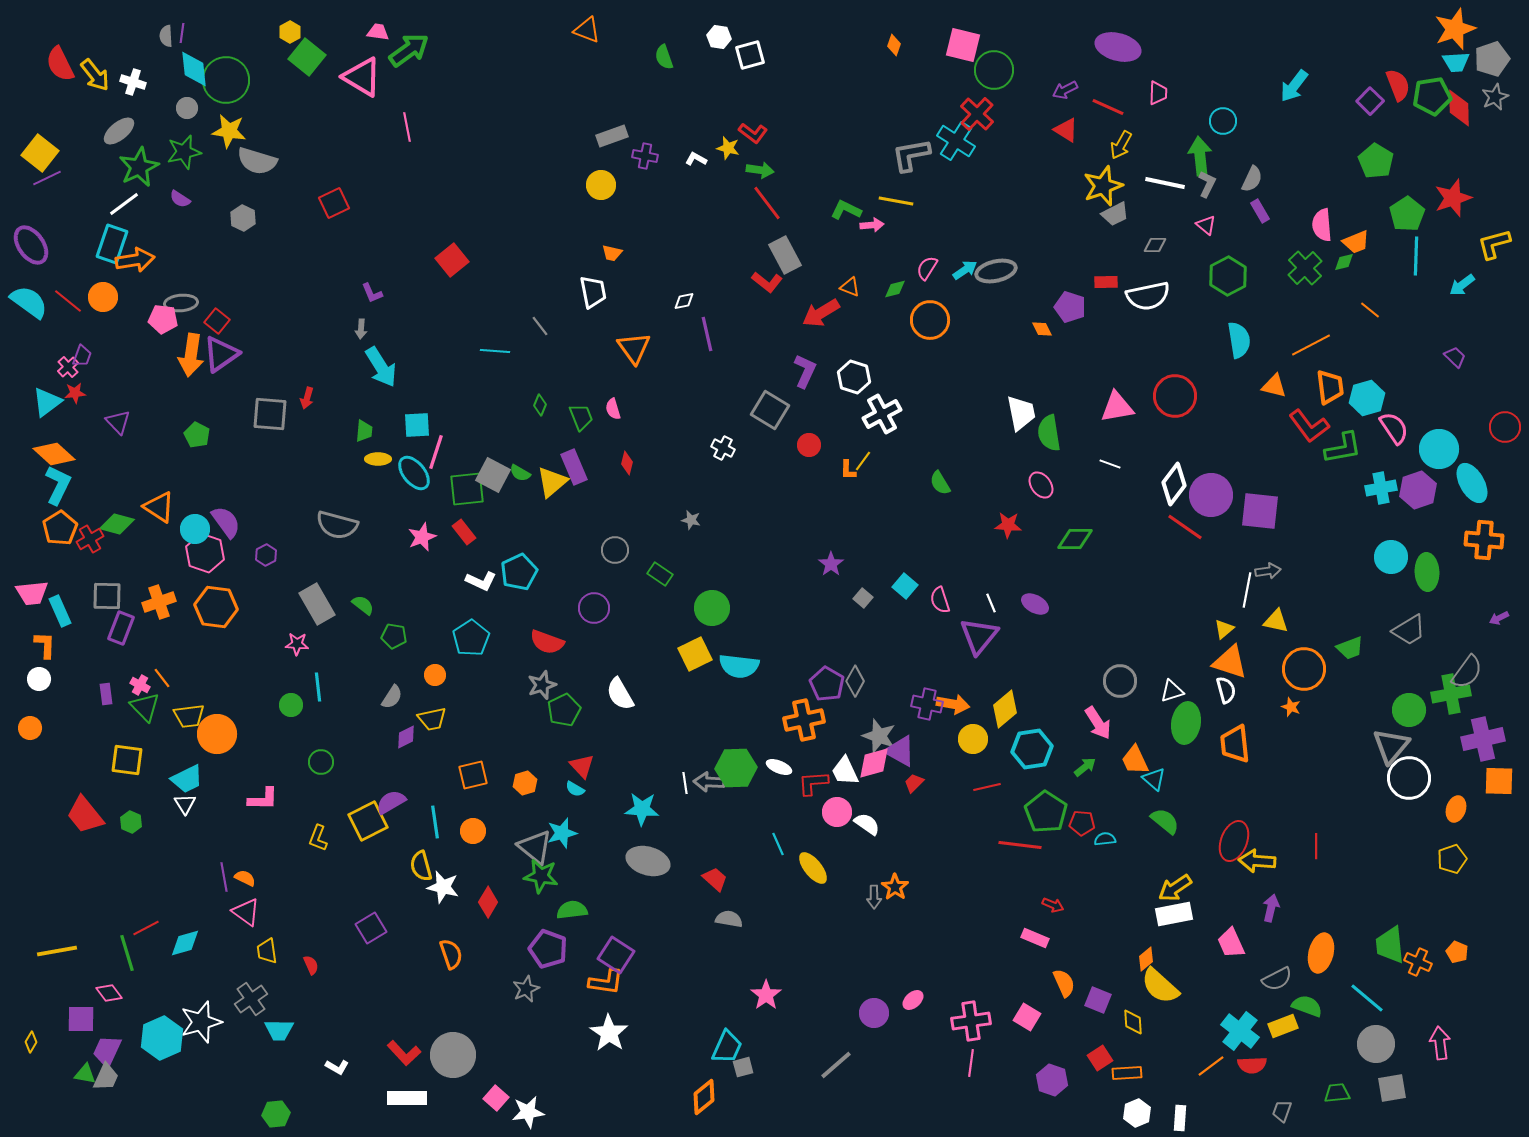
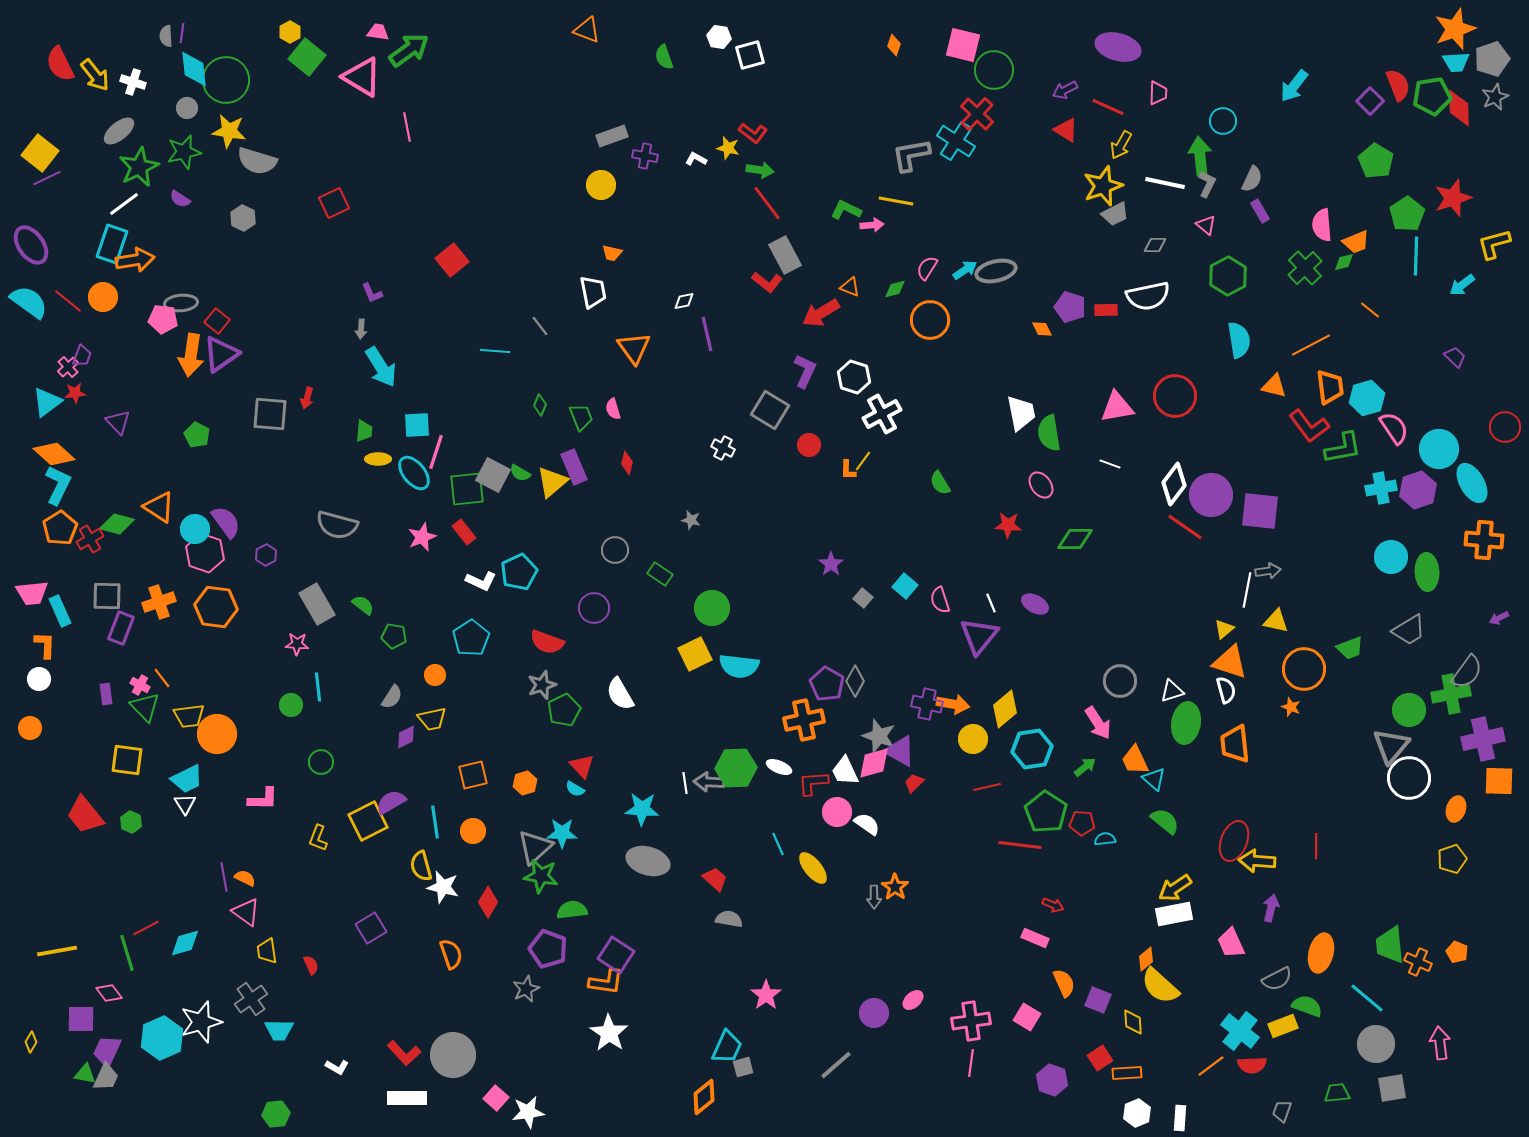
red rectangle at (1106, 282): moved 28 px down
cyan star at (562, 833): rotated 16 degrees clockwise
gray triangle at (535, 847): rotated 39 degrees clockwise
